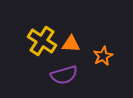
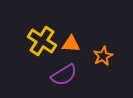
purple semicircle: rotated 16 degrees counterclockwise
